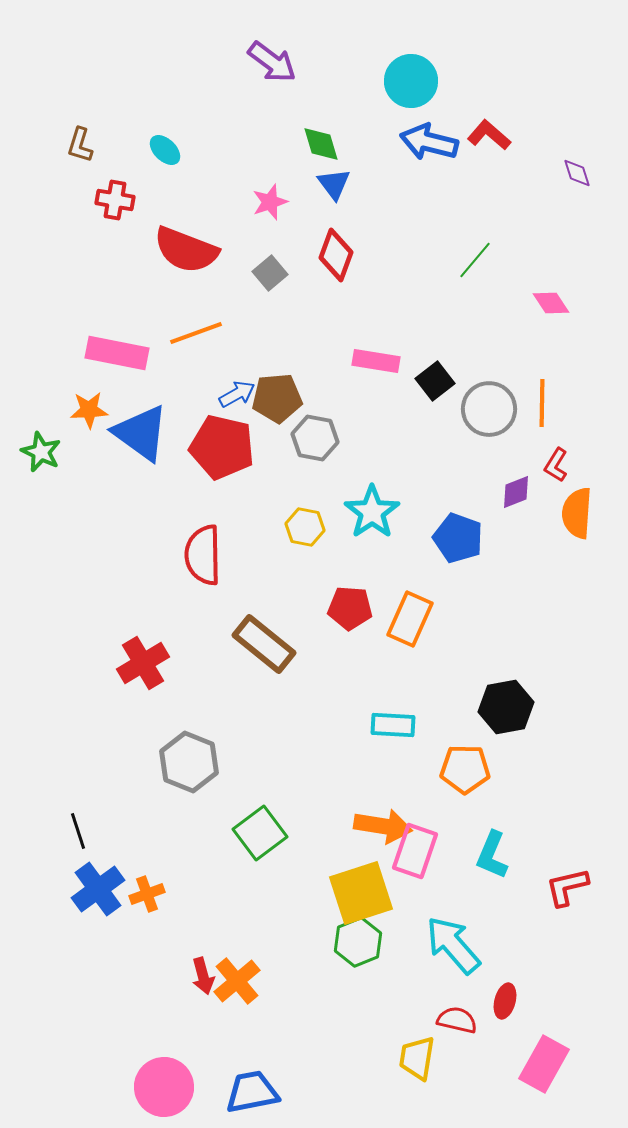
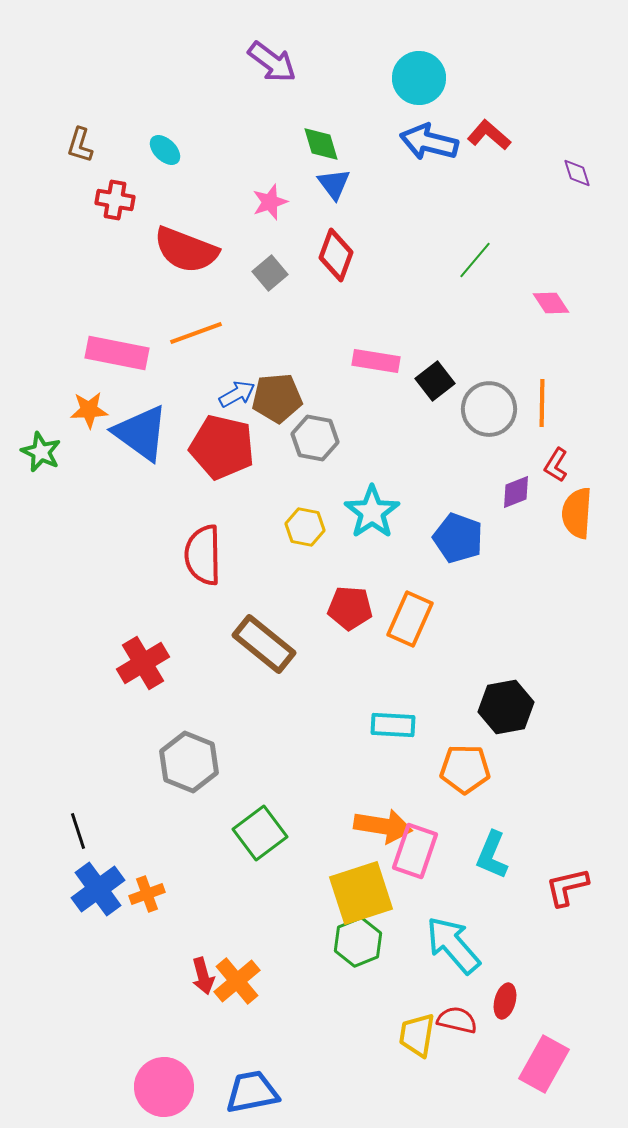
cyan circle at (411, 81): moved 8 px right, 3 px up
yellow trapezoid at (417, 1058): moved 23 px up
